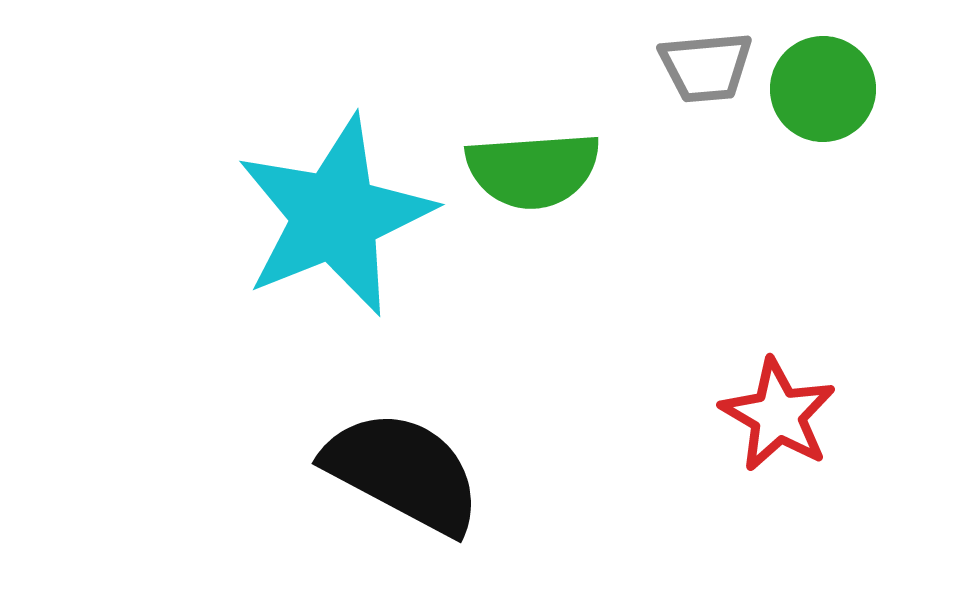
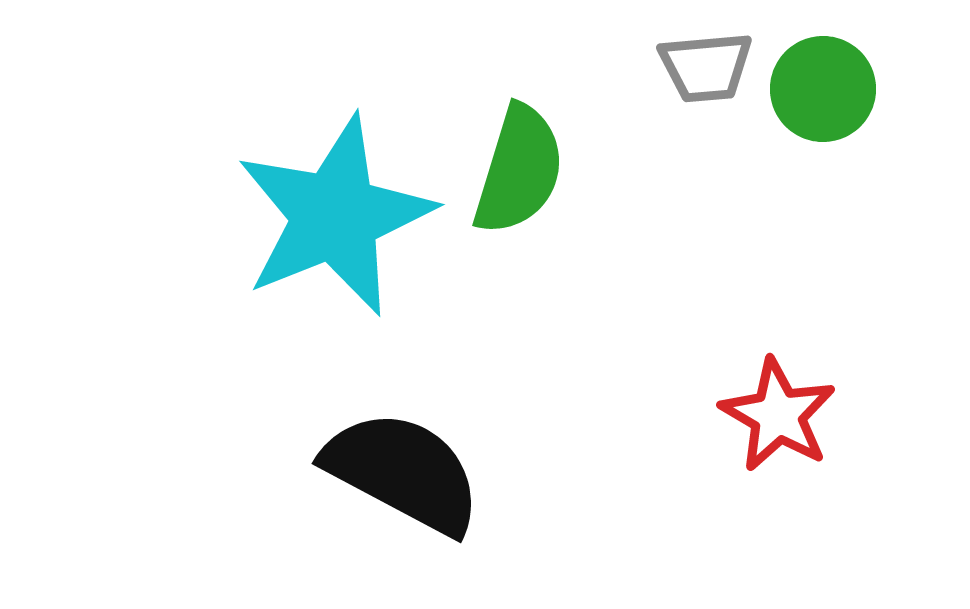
green semicircle: moved 14 px left; rotated 69 degrees counterclockwise
